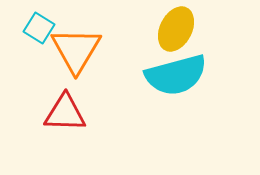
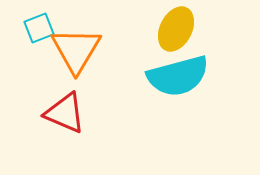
cyan square: rotated 36 degrees clockwise
cyan semicircle: moved 2 px right, 1 px down
red triangle: rotated 21 degrees clockwise
